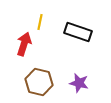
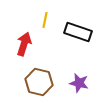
yellow line: moved 5 px right, 2 px up
